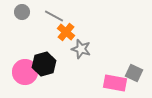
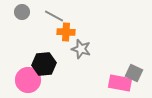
orange cross: rotated 36 degrees counterclockwise
black hexagon: rotated 10 degrees clockwise
pink circle: moved 3 px right, 8 px down
pink rectangle: moved 5 px right
